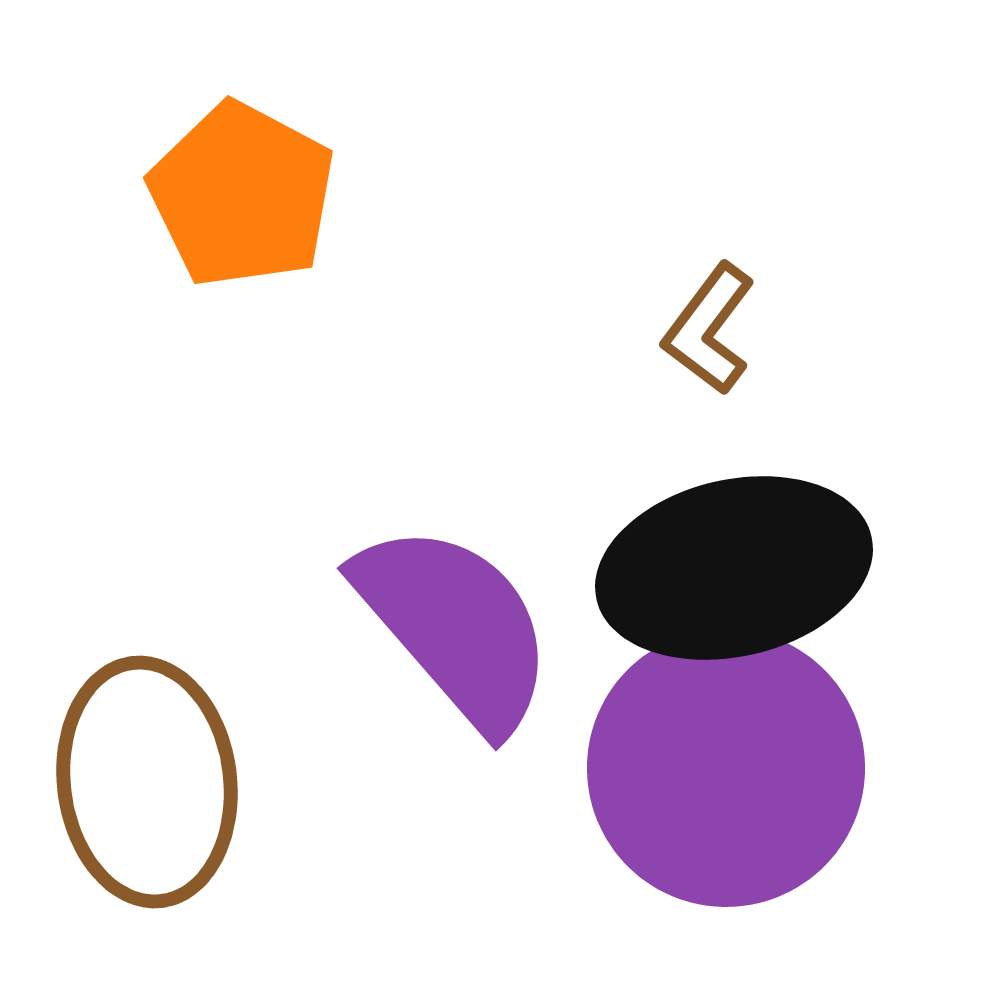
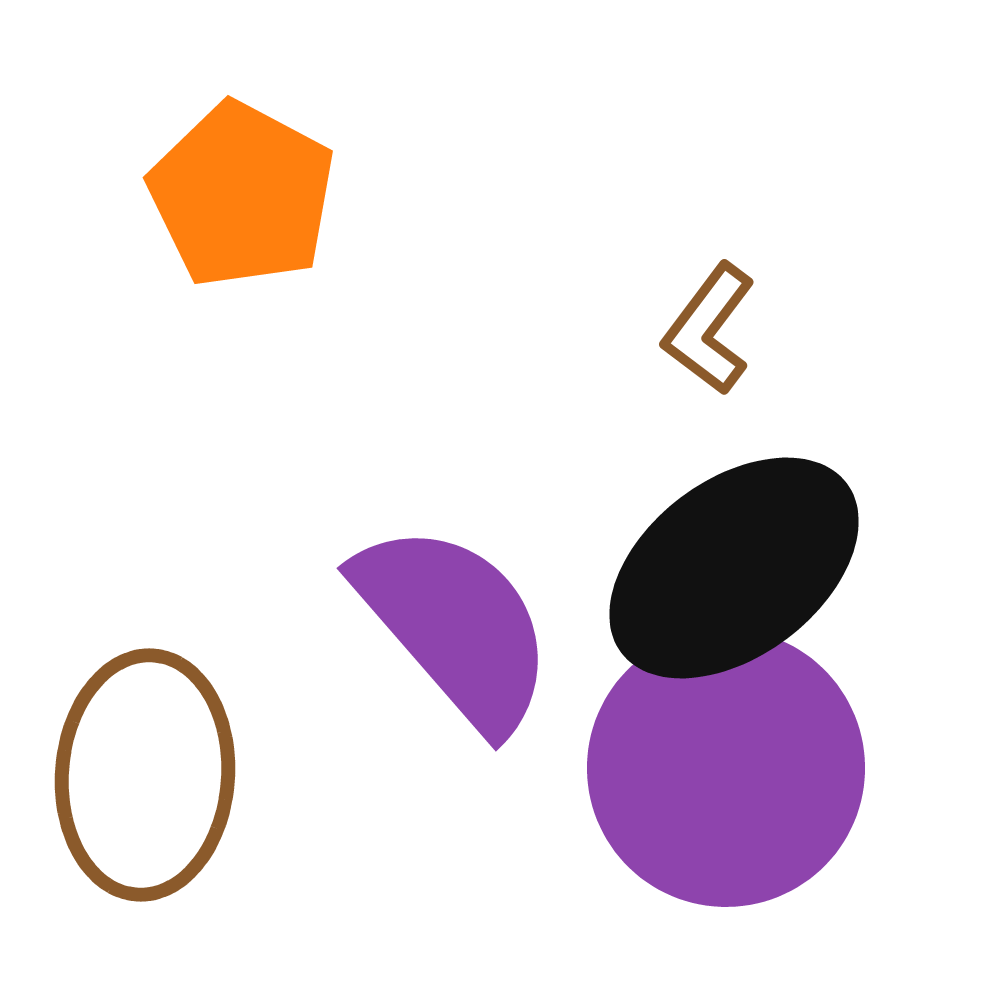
black ellipse: rotated 24 degrees counterclockwise
brown ellipse: moved 2 px left, 7 px up; rotated 11 degrees clockwise
